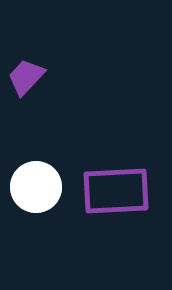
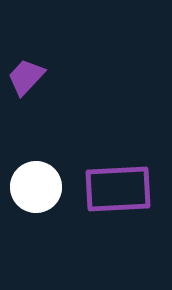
purple rectangle: moved 2 px right, 2 px up
